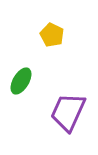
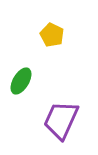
purple trapezoid: moved 7 px left, 8 px down
